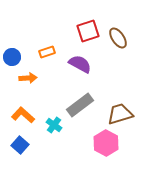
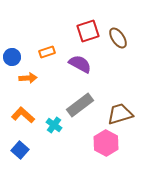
blue square: moved 5 px down
